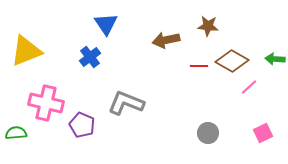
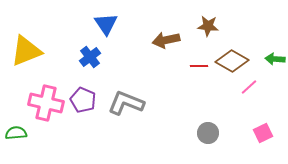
purple pentagon: moved 1 px right, 25 px up
